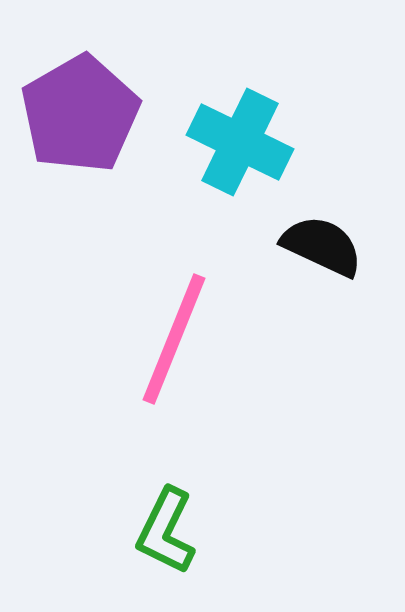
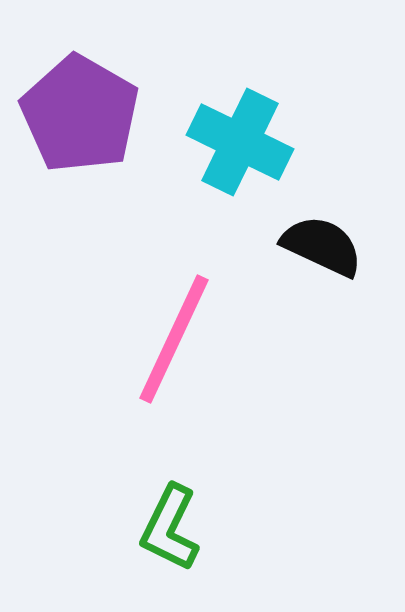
purple pentagon: rotated 12 degrees counterclockwise
pink line: rotated 3 degrees clockwise
green L-shape: moved 4 px right, 3 px up
